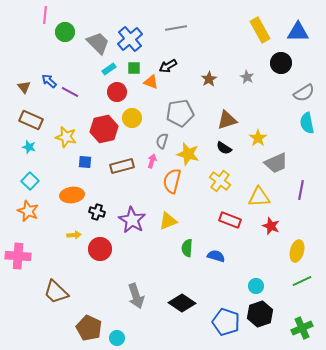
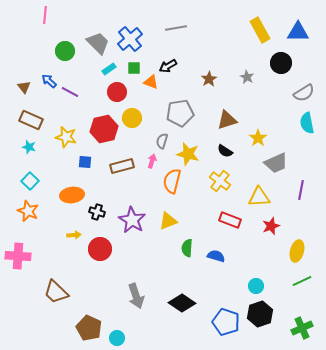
green circle at (65, 32): moved 19 px down
black semicircle at (224, 148): moved 1 px right, 3 px down
red star at (271, 226): rotated 30 degrees clockwise
